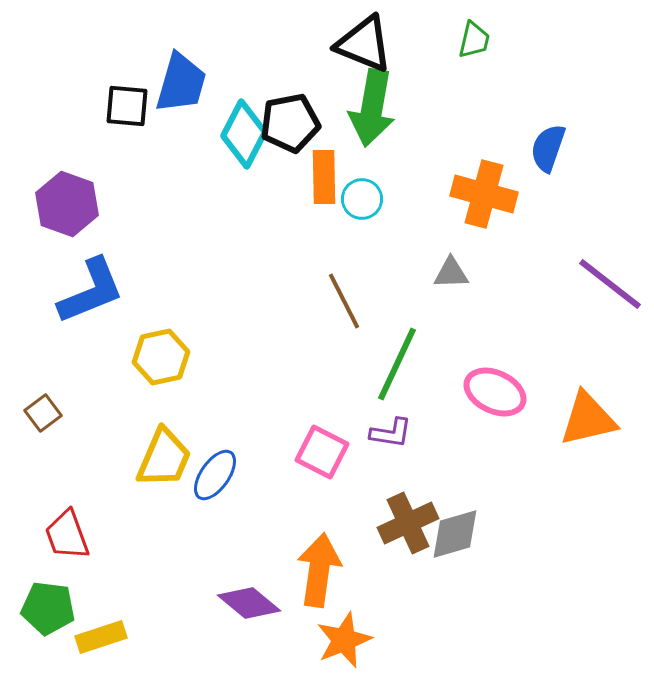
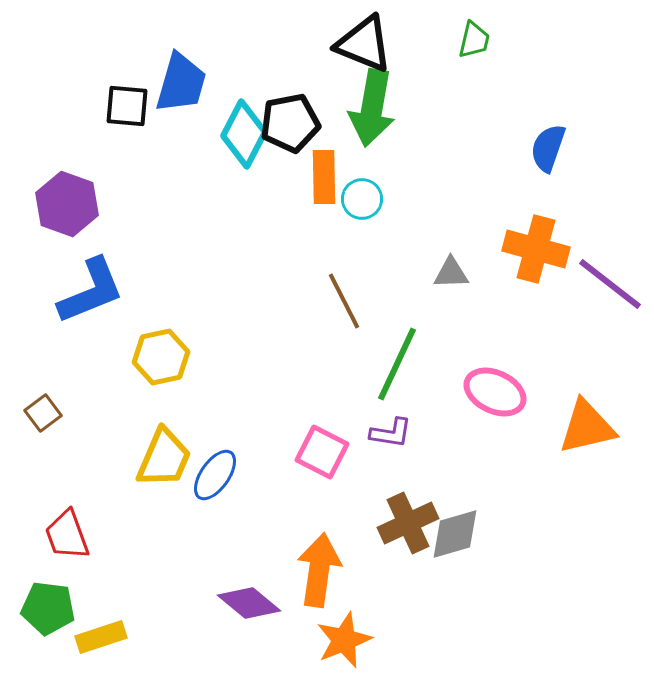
orange cross: moved 52 px right, 55 px down
orange triangle: moved 1 px left, 8 px down
